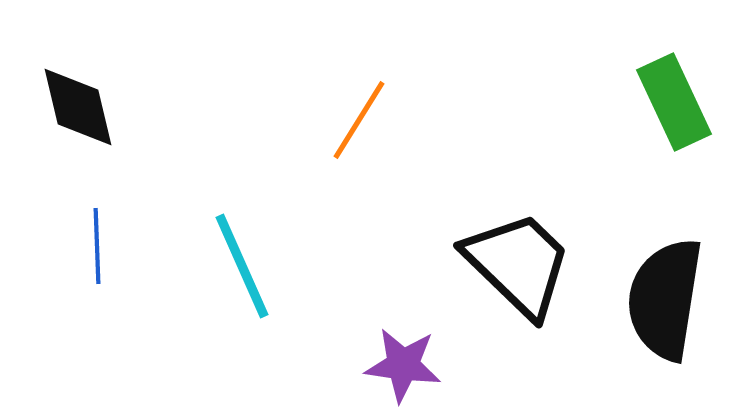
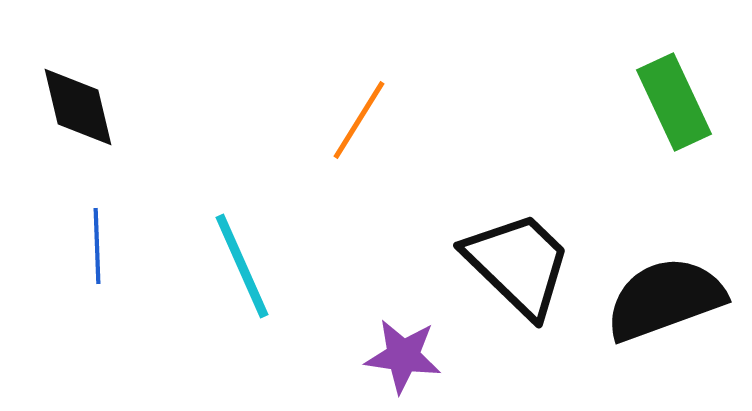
black semicircle: rotated 61 degrees clockwise
purple star: moved 9 px up
